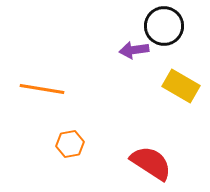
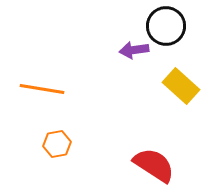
black circle: moved 2 px right
yellow rectangle: rotated 12 degrees clockwise
orange hexagon: moved 13 px left
red semicircle: moved 3 px right, 2 px down
